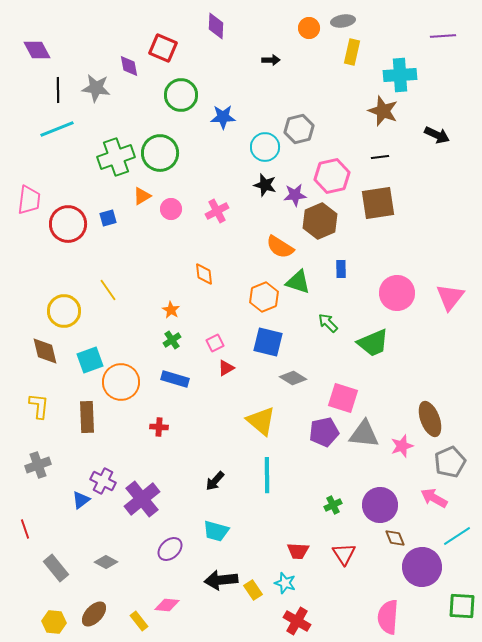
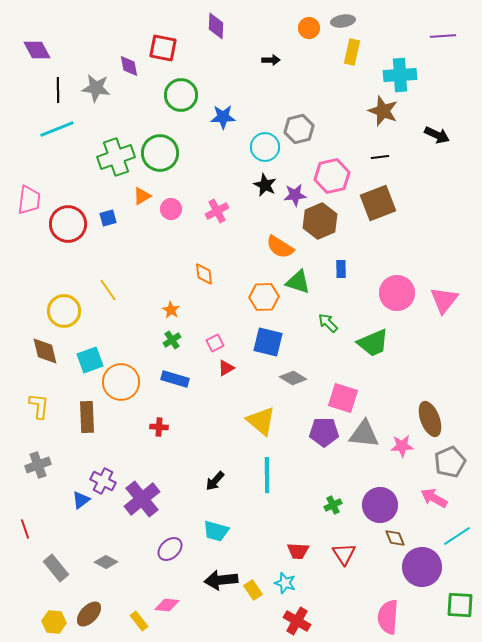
red square at (163, 48): rotated 12 degrees counterclockwise
black star at (265, 185): rotated 10 degrees clockwise
brown square at (378, 203): rotated 12 degrees counterclockwise
orange hexagon at (264, 297): rotated 20 degrees clockwise
pink triangle at (450, 297): moved 6 px left, 3 px down
purple pentagon at (324, 432): rotated 12 degrees clockwise
pink star at (402, 446): rotated 15 degrees clockwise
green square at (462, 606): moved 2 px left, 1 px up
brown ellipse at (94, 614): moved 5 px left
